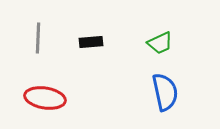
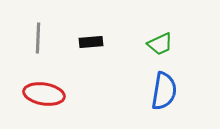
green trapezoid: moved 1 px down
blue semicircle: moved 1 px left, 1 px up; rotated 21 degrees clockwise
red ellipse: moved 1 px left, 4 px up
